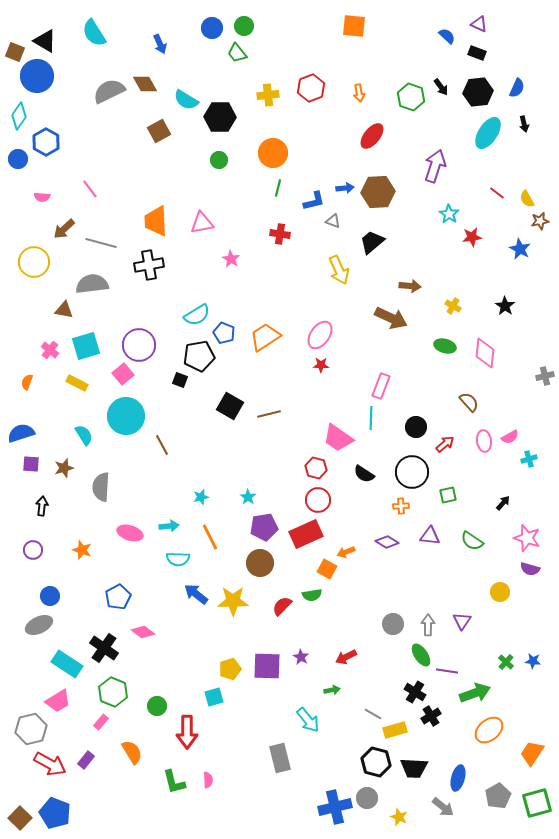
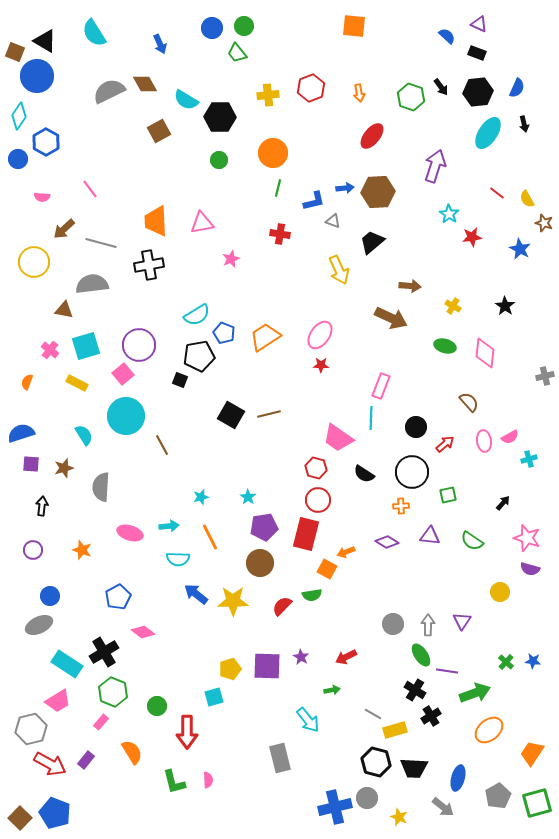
brown star at (540, 221): moved 4 px right, 2 px down; rotated 30 degrees clockwise
pink star at (231, 259): rotated 18 degrees clockwise
black square at (230, 406): moved 1 px right, 9 px down
red rectangle at (306, 534): rotated 52 degrees counterclockwise
black cross at (104, 648): moved 4 px down; rotated 24 degrees clockwise
black cross at (415, 692): moved 2 px up
